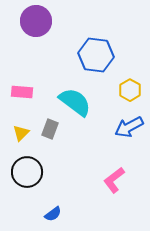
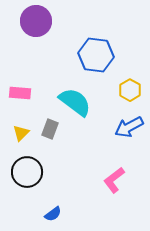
pink rectangle: moved 2 px left, 1 px down
